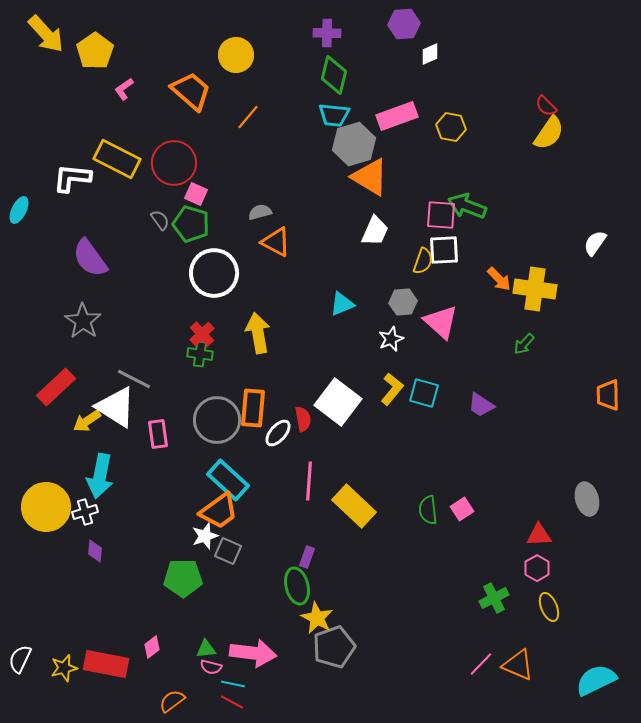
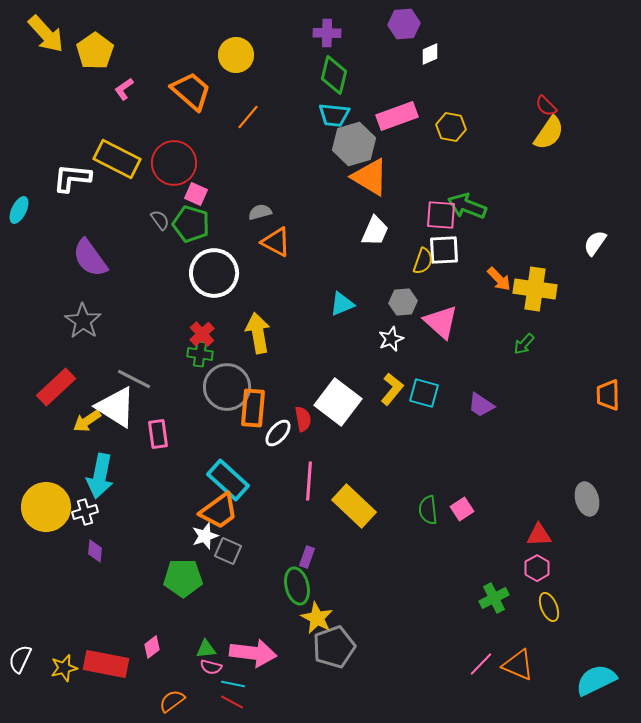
gray circle at (217, 420): moved 10 px right, 33 px up
